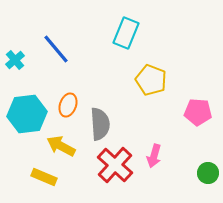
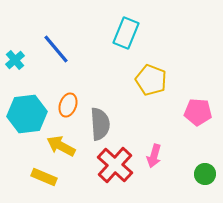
green circle: moved 3 px left, 1 px down
